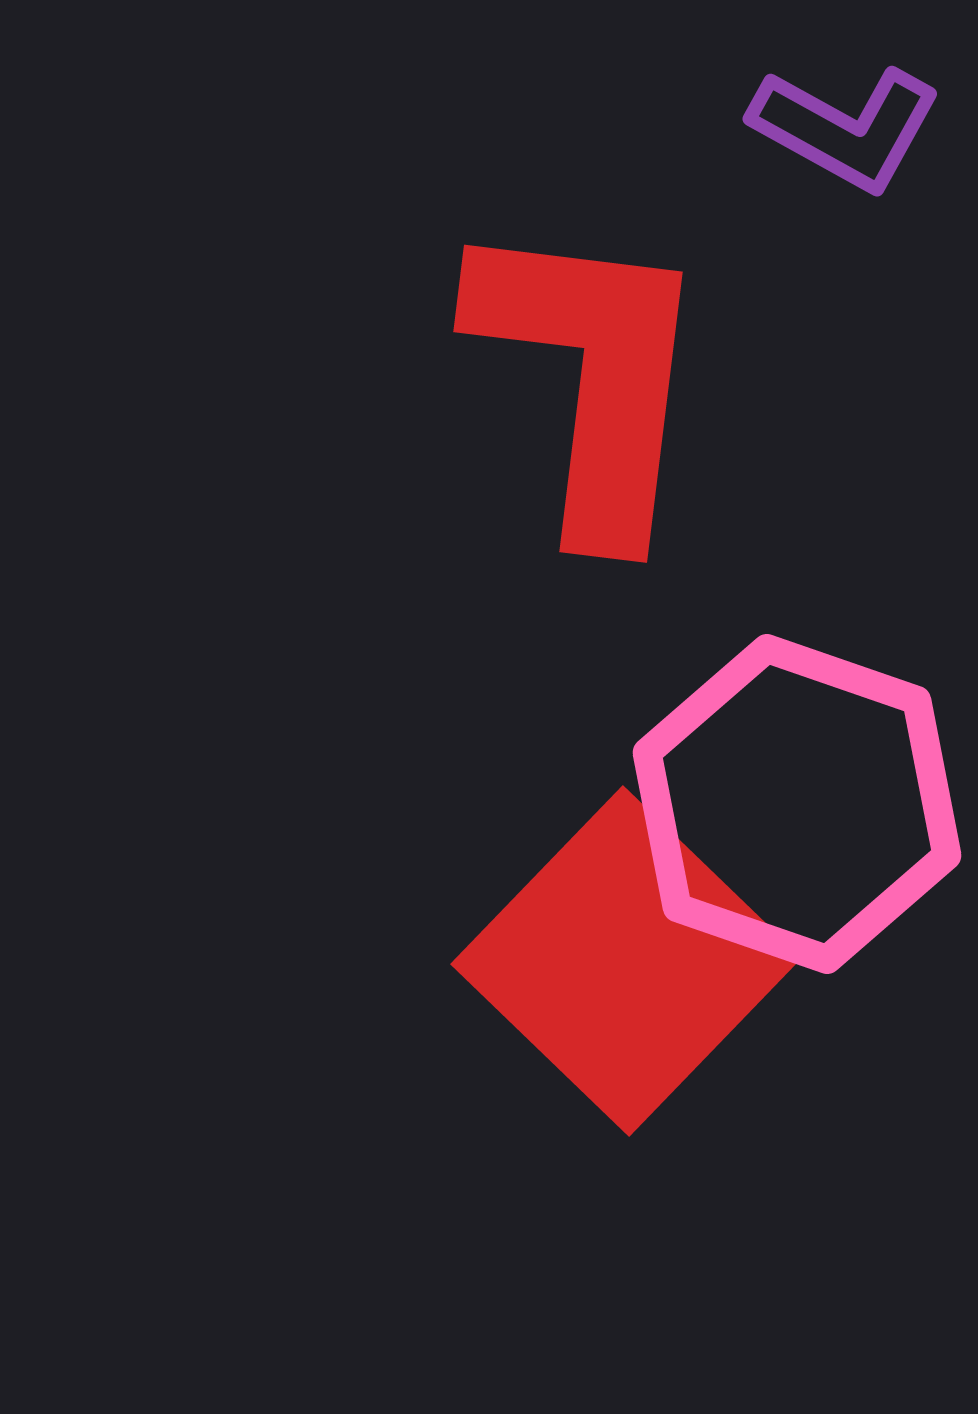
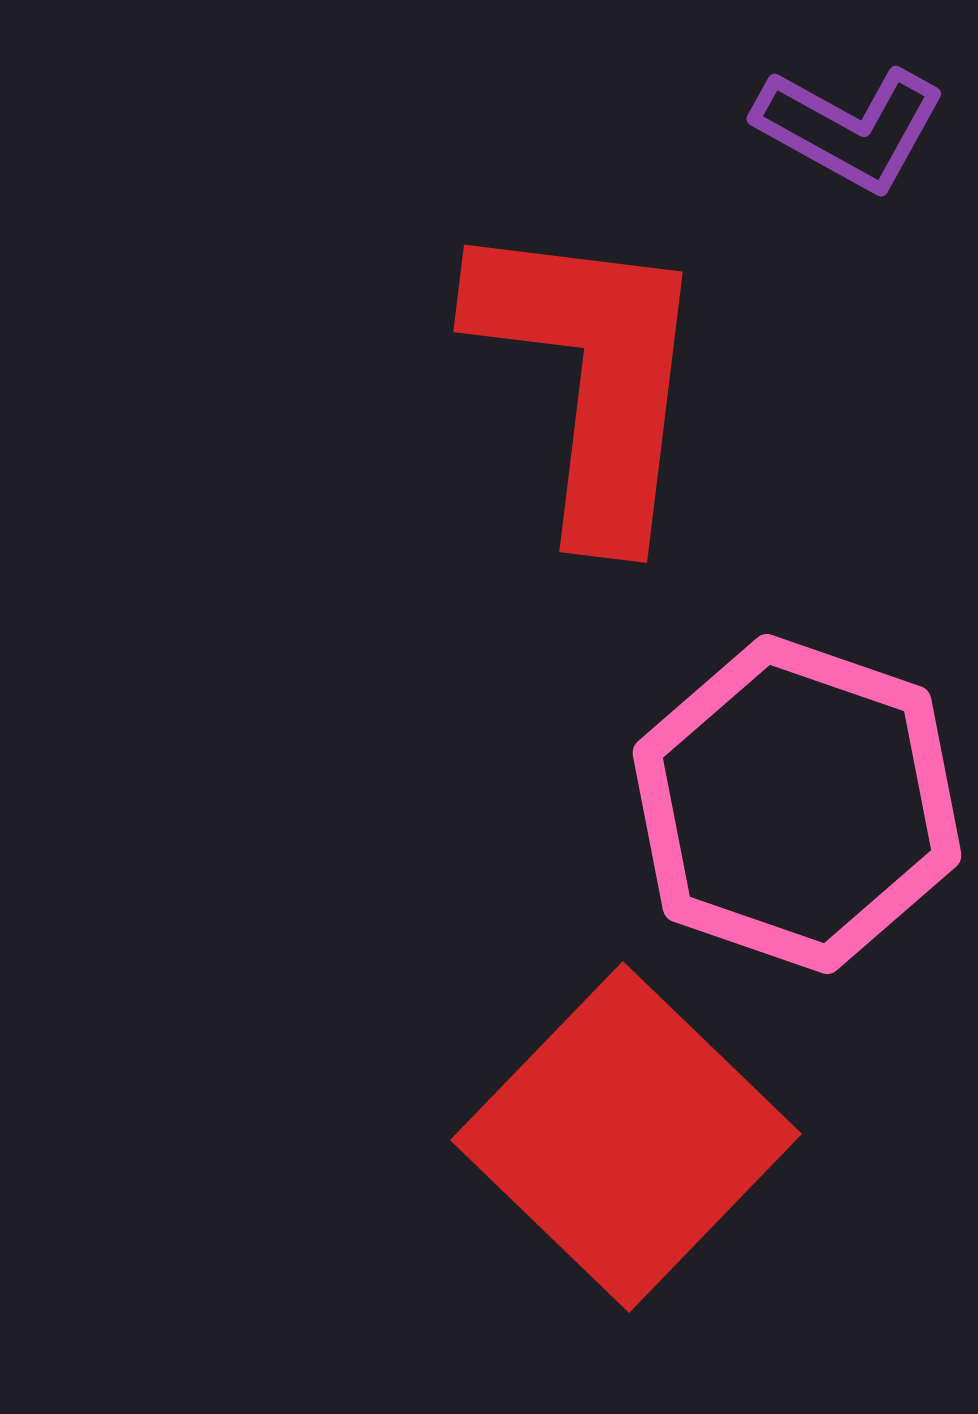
purple L-shape: moved 4 px right
red square: moved 176 px down
